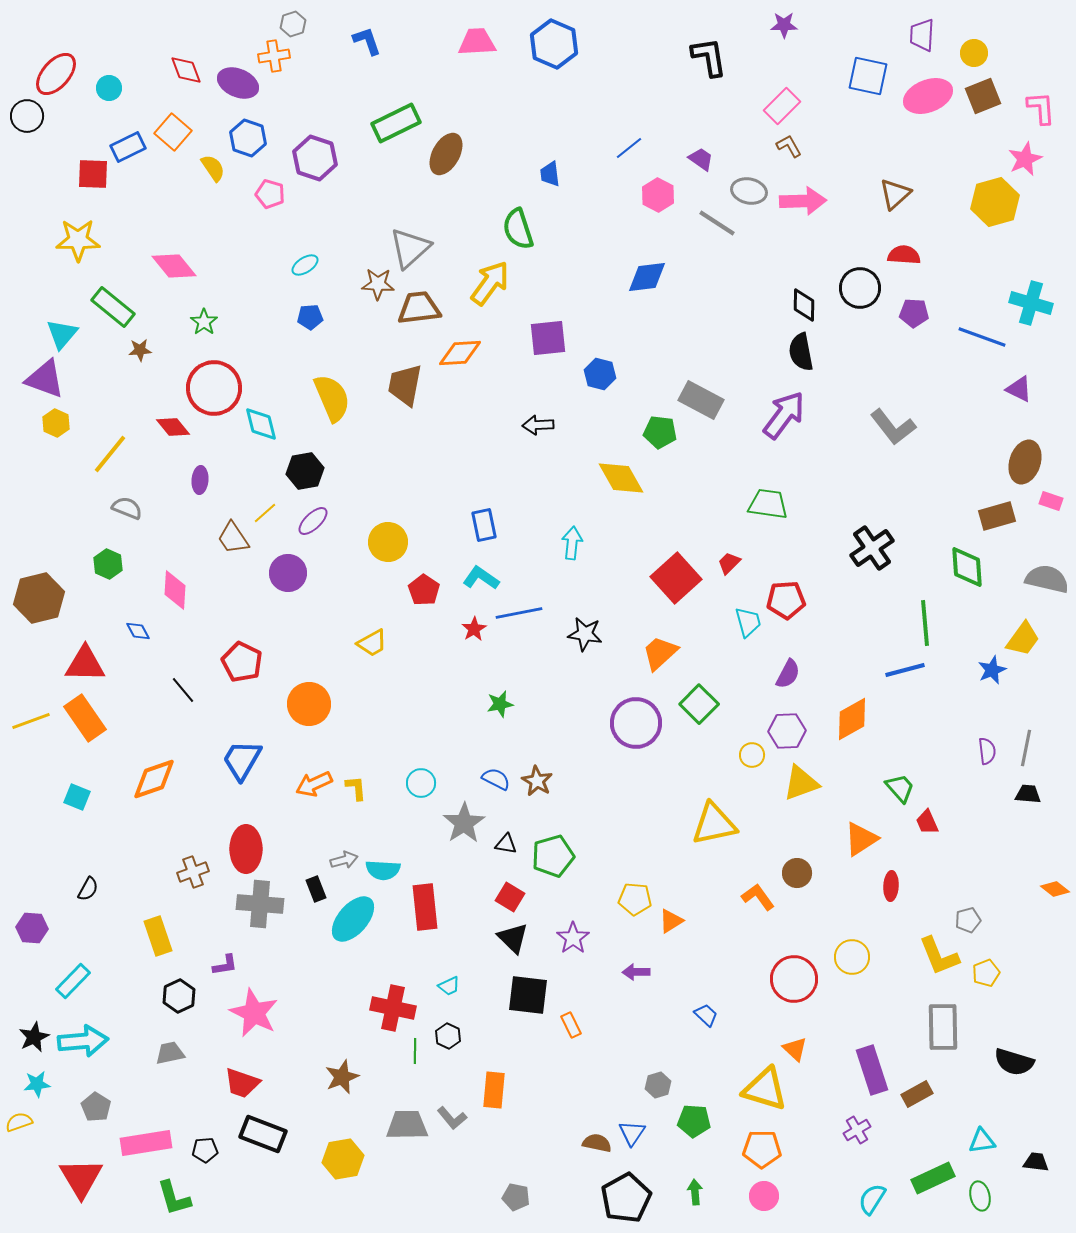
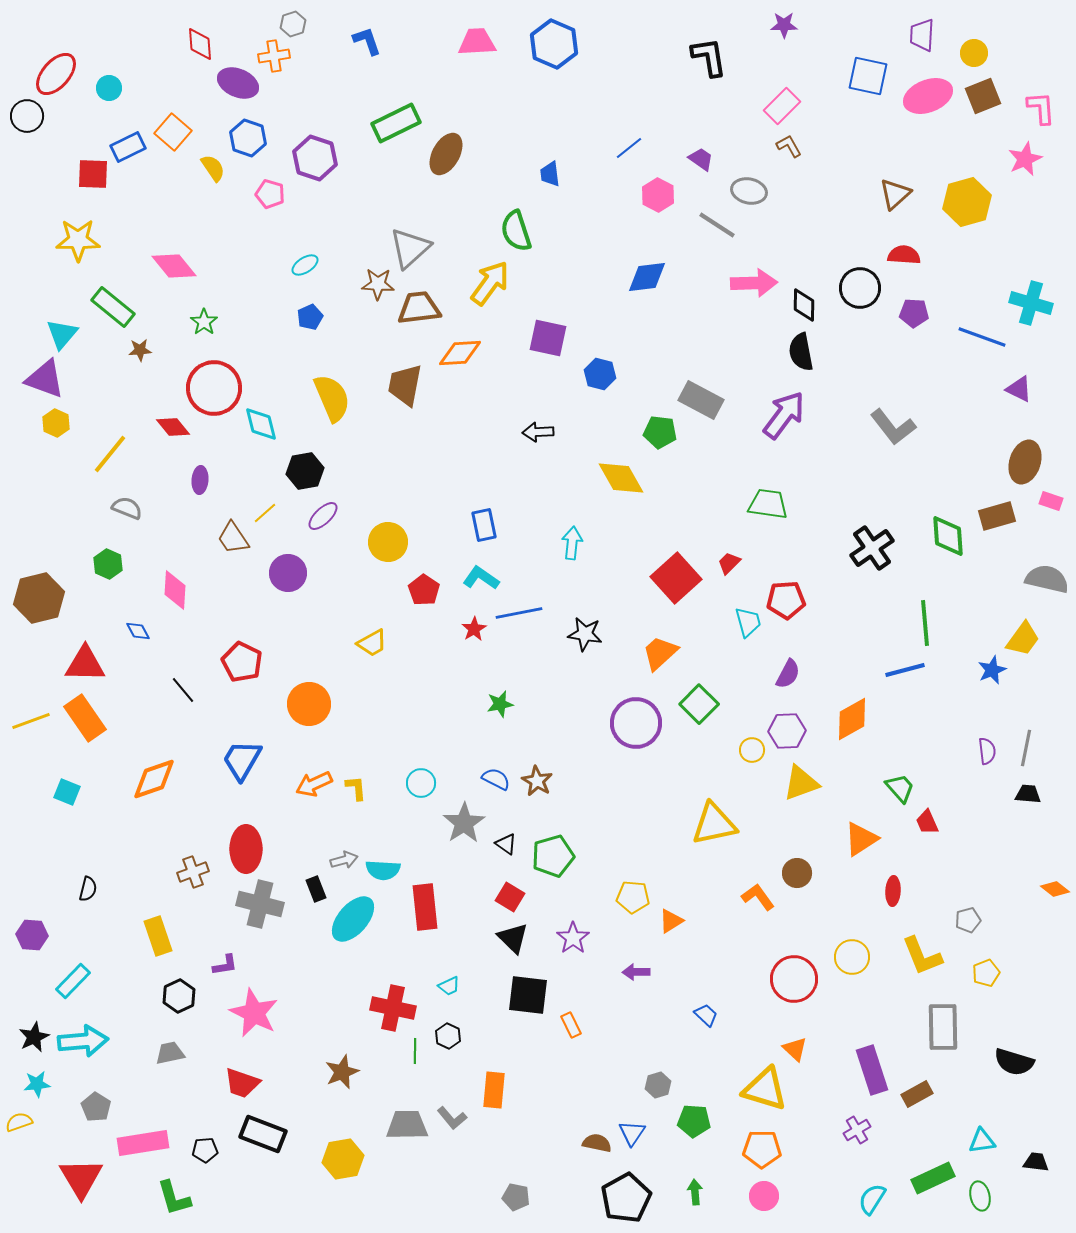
red diamond at (186, 70): moved 14 px right, 26 px up; rotated 16 degrees clockwise
pink arrow at (803, 201): moved 49 px left, 82 px down
yellow hexagon at (995, 202): moved 28 px left
gray line at (717, 223): moved 2 px down
green semicircle at (518, 229): moved 2 px left, 2 px down
blue pentagon at (310, 317): rotated 20 degrees counterclockwise
purple square at (548, 338): rotated 18 degrees clockwise
black arrow at (538, 425): moved 7 px down
purple ellipse at (313, 521): moved 10 px right, 5 px up
green diamond at (967, 567): moved 19 px left, 31 px up
yellow circle at (752, 755): moved 5 px up
cyan square at (77, 797): moved 10 px left, 5 px up
black triangle at (506, 844): rotated 25 degrees clockwise
red ellipse at (891, 886): moved 2 px right, 5 px down
black semicircle at (88, 889): rotated 15 degrees counterclockwise
yellow pentagon at (635, 899): moved 2 px left, 2 px up
gray cross at (260, 904): rotated 9 degrees clockwise
purple hexagon at (32, 928): moved 7 px down
yellow L-shape at (939, 956): moved 17 px left
brown star at (342, 1077): moved 5 px up
pink rectangle at (146, 1143): moved 3 px left
